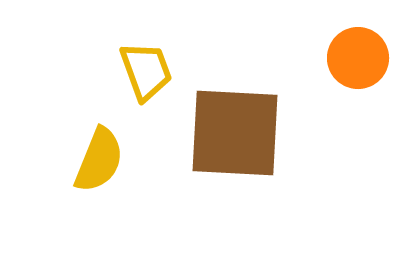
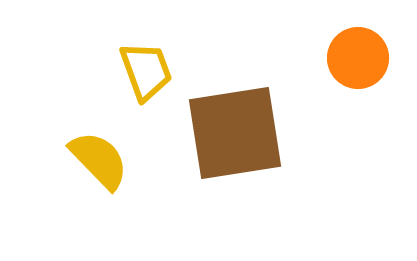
brown square: rotated 12 degrees counterclockwise
yellow semicircle: rotated 66 degrees counterclockwise
